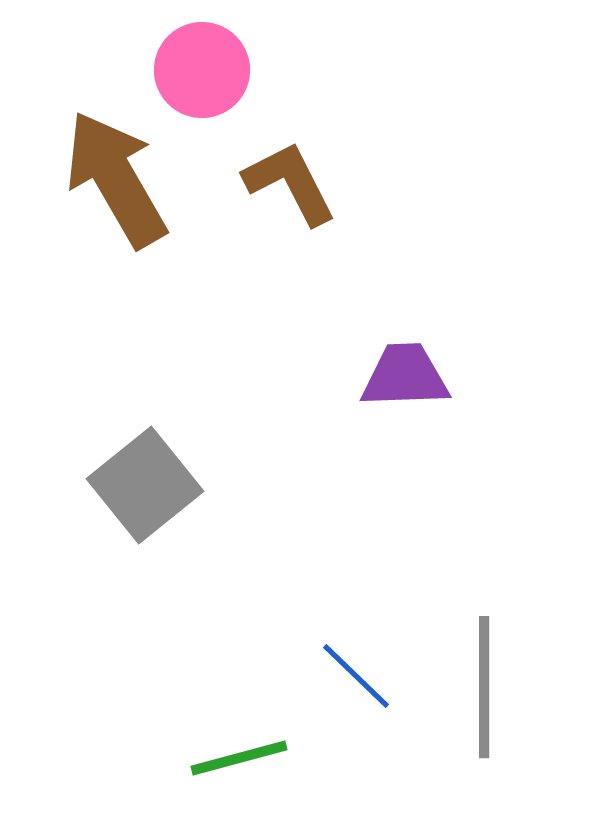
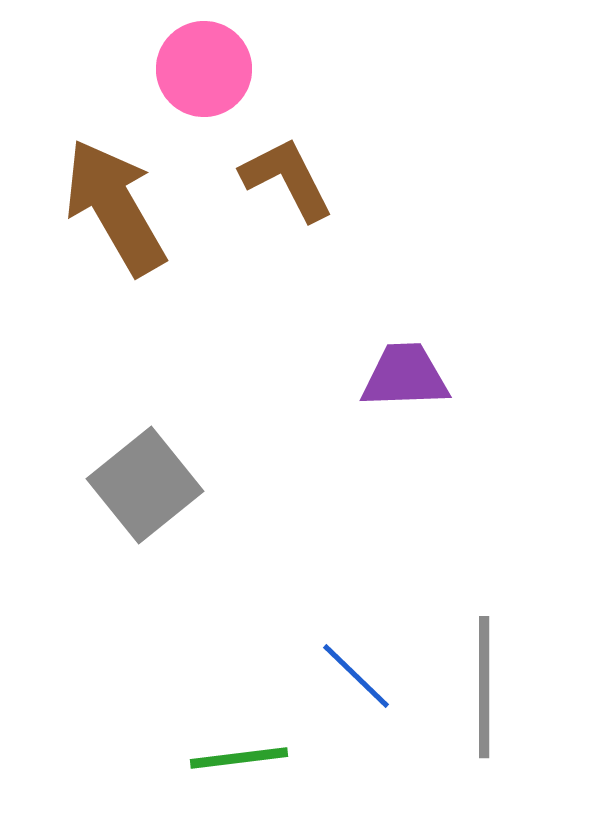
pink circle: moved 2 px right, 1 px up
brown arrow: moved 1 px left, 28 px down
brown L-shape: moved 3 px left, 4 px up
green line: rotated 8 degrees clockwise
